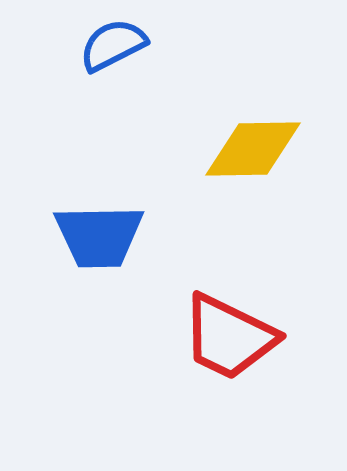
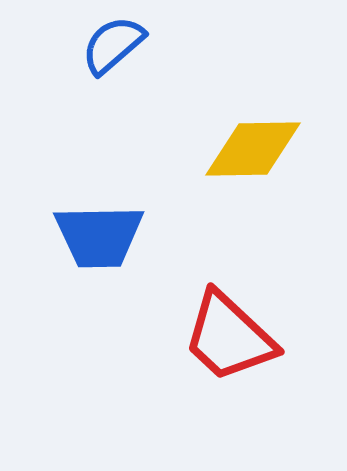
blue semicircle: rotated 14 degrees counterclockwise
red trapezoid: rotated 17 degrees clockwise
